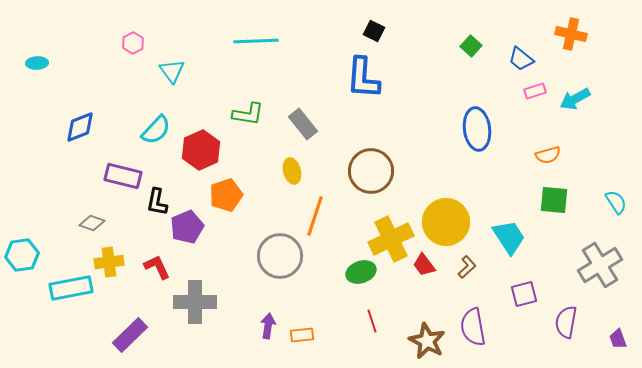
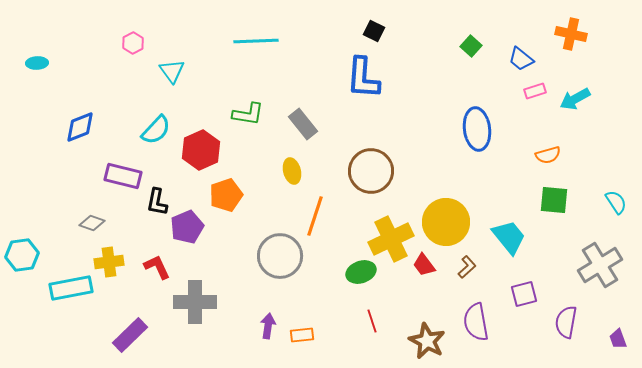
cyan trapezoid at (509, 237): rotated 6 degrees counterclockwise
purple semicircle at (473, 327): moved 3 px right, 5 px up
